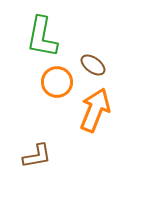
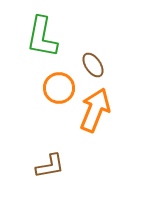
brown ellipse: rotated 20 degrees clockwise
orange circle: moved 2 px right, 6 px down
brown L-shape: moved 13 px right, 10 px down
